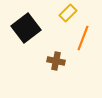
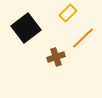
orange line: rotated 25 degrees clockwise
brown cross: moved 4 px up; rotated 30 degrees counterclockwise
